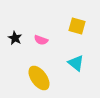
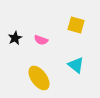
yellow square: moved 1 px left, 1 px up
black star: rotated 16 degrees clockwise
cyan triangle: moved 2 px down
